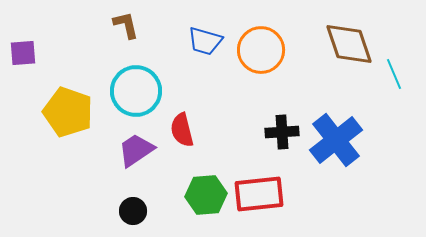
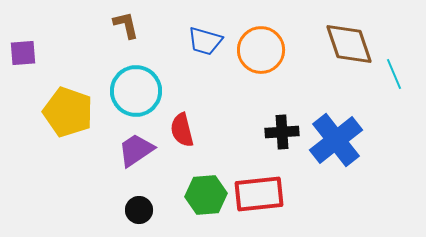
black circle: moved 6 px right, 1 px up
